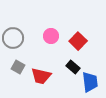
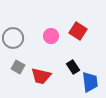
red square: moved 10 px up; rotated 12 degrees counterclockwise
black rectangle: rotated 16 degrees clockwise
